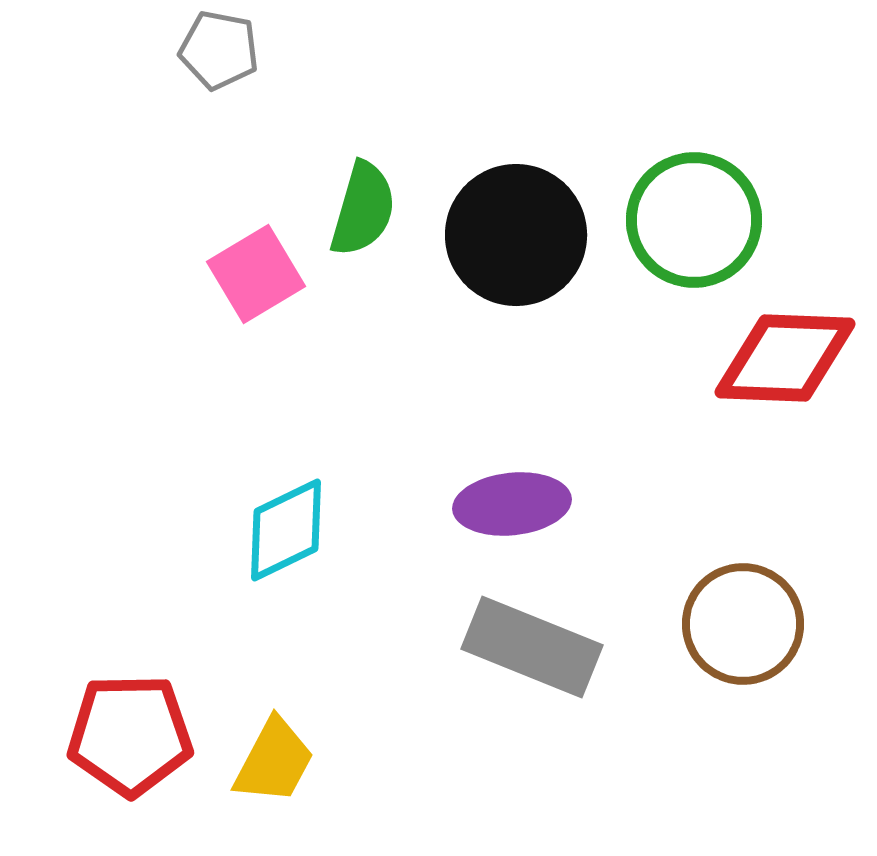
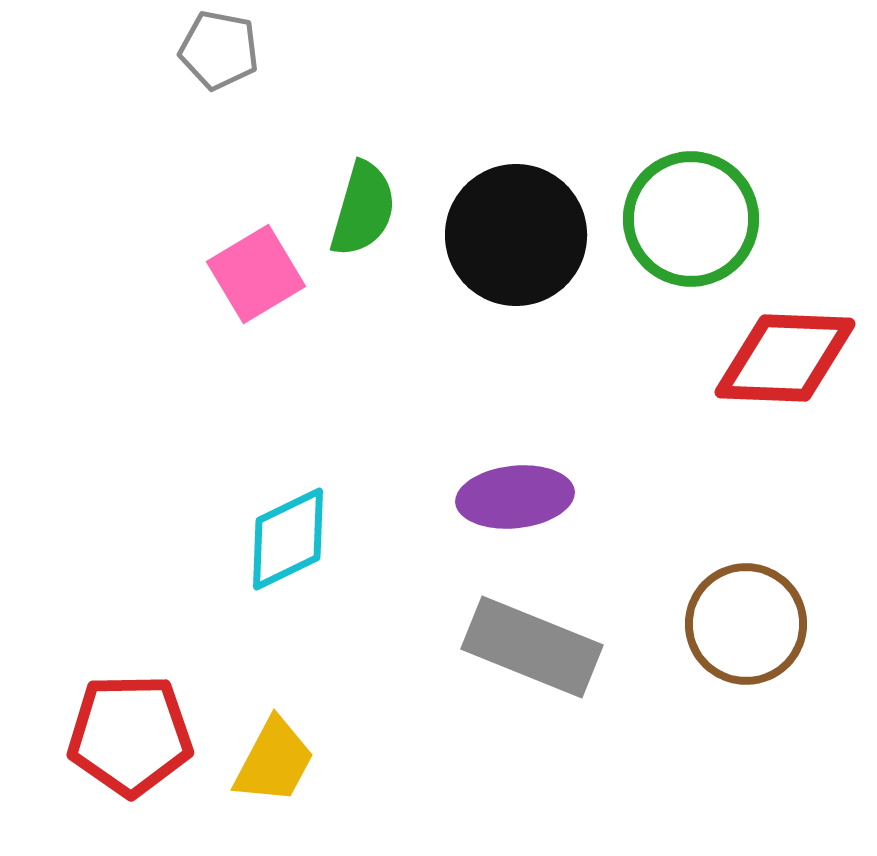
green circle: moved 3 px left, 1 px up
purple ellipse: moved 3 px right, 7 px up
cyan diamond: moved 2 px right, 9 px down
brown circle: moved 3 px right
